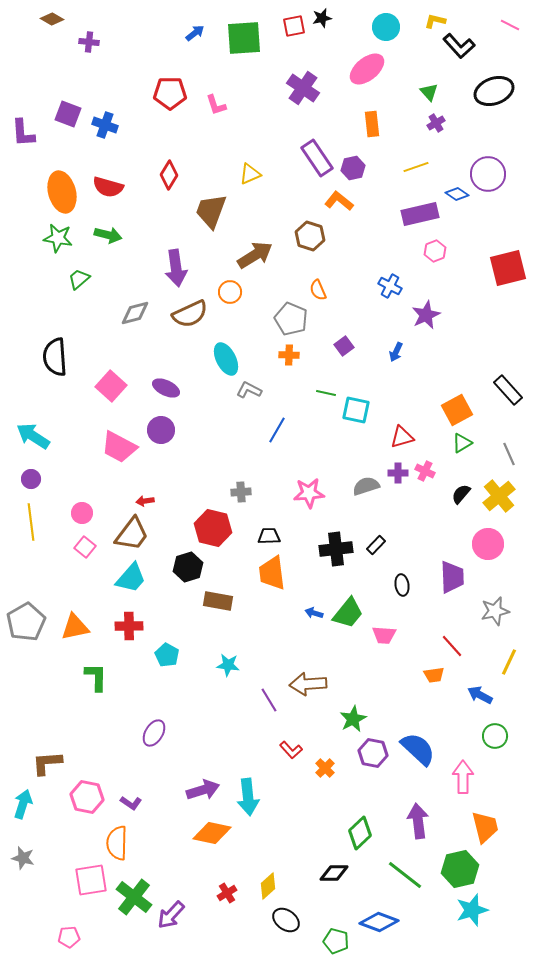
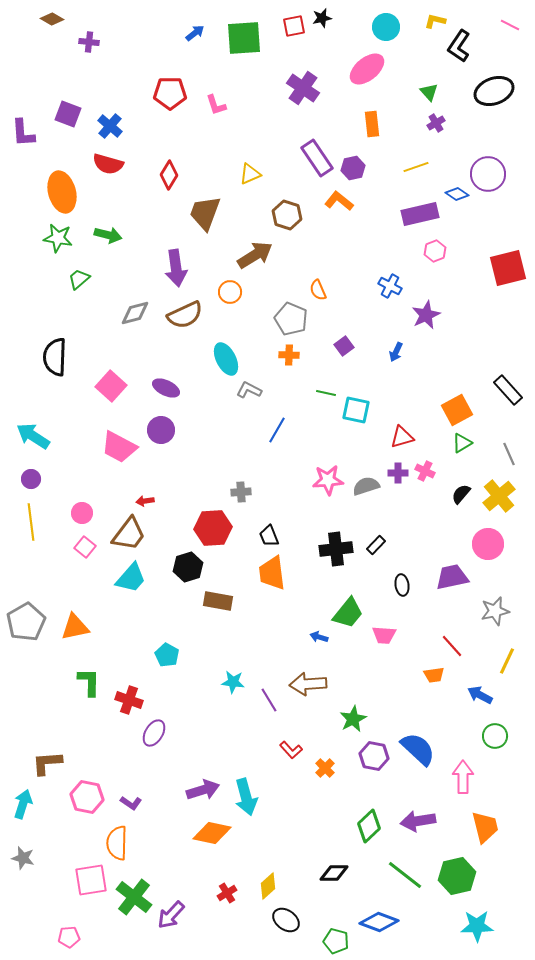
black L-shape at (459, 46): rotated 76 degrees clockwise
blue cross at (105, 125): moved 5 px right, 1 px down; rotated 20 degrees clockwise
red semicircle at (108, 187): moved 23 px up
brown trapezoid at (211, 211): moved 6 px left, 2 px down
brown hexagon at (310, 236): moved 23 px left, 21 px up
brown semicircle at (190, 314): moved 5 px left, 1 px down
black semicircle at (55, 357): rotated 6 degrees clockwise
pink star at (309, 493): moved 19 px right, 13 px up
red hexagon at (213, 528): rotated 18 degrees counterclockwise
brown trapezoid at (132, 534): moved 3 px left
black trapezoid at (269, 536): rotated 110 degrees counterclockwise
purple trapezoid at (452, 577): rotated 100 degrees counterclockwise
blue arrow at (314, 613): moved 5 px right, 24 px down
red cross at (129, 626): moved 74 px down; rotated 20 degrees clockwise
yellow line at (509, 662): moved 2 px left, 1 px up
cyan star at (228, 665): moved 5 px right, 17 px down
green L-shape at (96, 677): moved 7 px left, 5 px down
purple hexagon at (373, 753): moved 1 px right, 3 px down
cyan arrow at (248, 797): moved 2 px left; rotated 9 degrees counterclockwise
purple arrow at (418, 821): rotated 92 degrees counterclockwise
green diamond at (360, 833): moved 9 px right, 7 px up
green hexagon at (460, 869): moved 3 px left, 7 px down
cyan star at (472, 910): moved 5 px right, 16 px down; rotated 16 degrees clockwise
